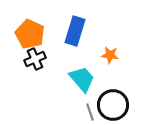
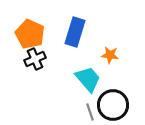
blue rectangle: moved 1 px down
cyan trapezoid: moved 6 px right
